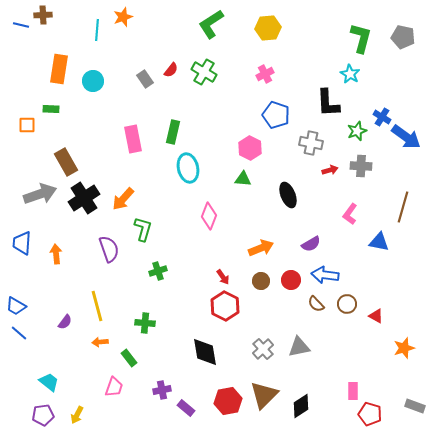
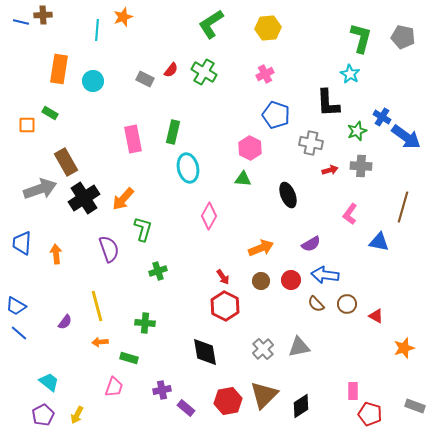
blue line at (21, 25): moved 3 px up
gray rectangle at (145, 79): rotated 30 degrees counterclockwise
green rectangle at (51, 109): moved 1 px left, 4 px down; rotated 28 degrees clockwise
gray arrow at (40, 194): moved 5 px up
pink diamond at (209, 216): rotated 8 degrees clockwise
green rectangle at (129, 358): rotated 36 degrees counterclockwise
purple pentagon at (43, 415): rotated 20 degrees counterclockwise
